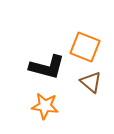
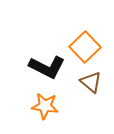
orange square: rotated 24 degrees clockwise
black L-shape: rotated 12 degrees clockwise
